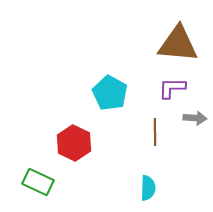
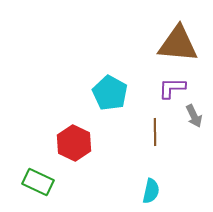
gray arrow: moved 1 px left, 2 px up; rotated 60 degrees clockwise
cyan semicircle: moved 3 px right, 3 px down; rotated 10 degrees clockwise
